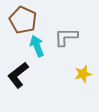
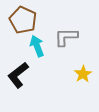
yellow star: rotated 18 degrees counterclockwise
